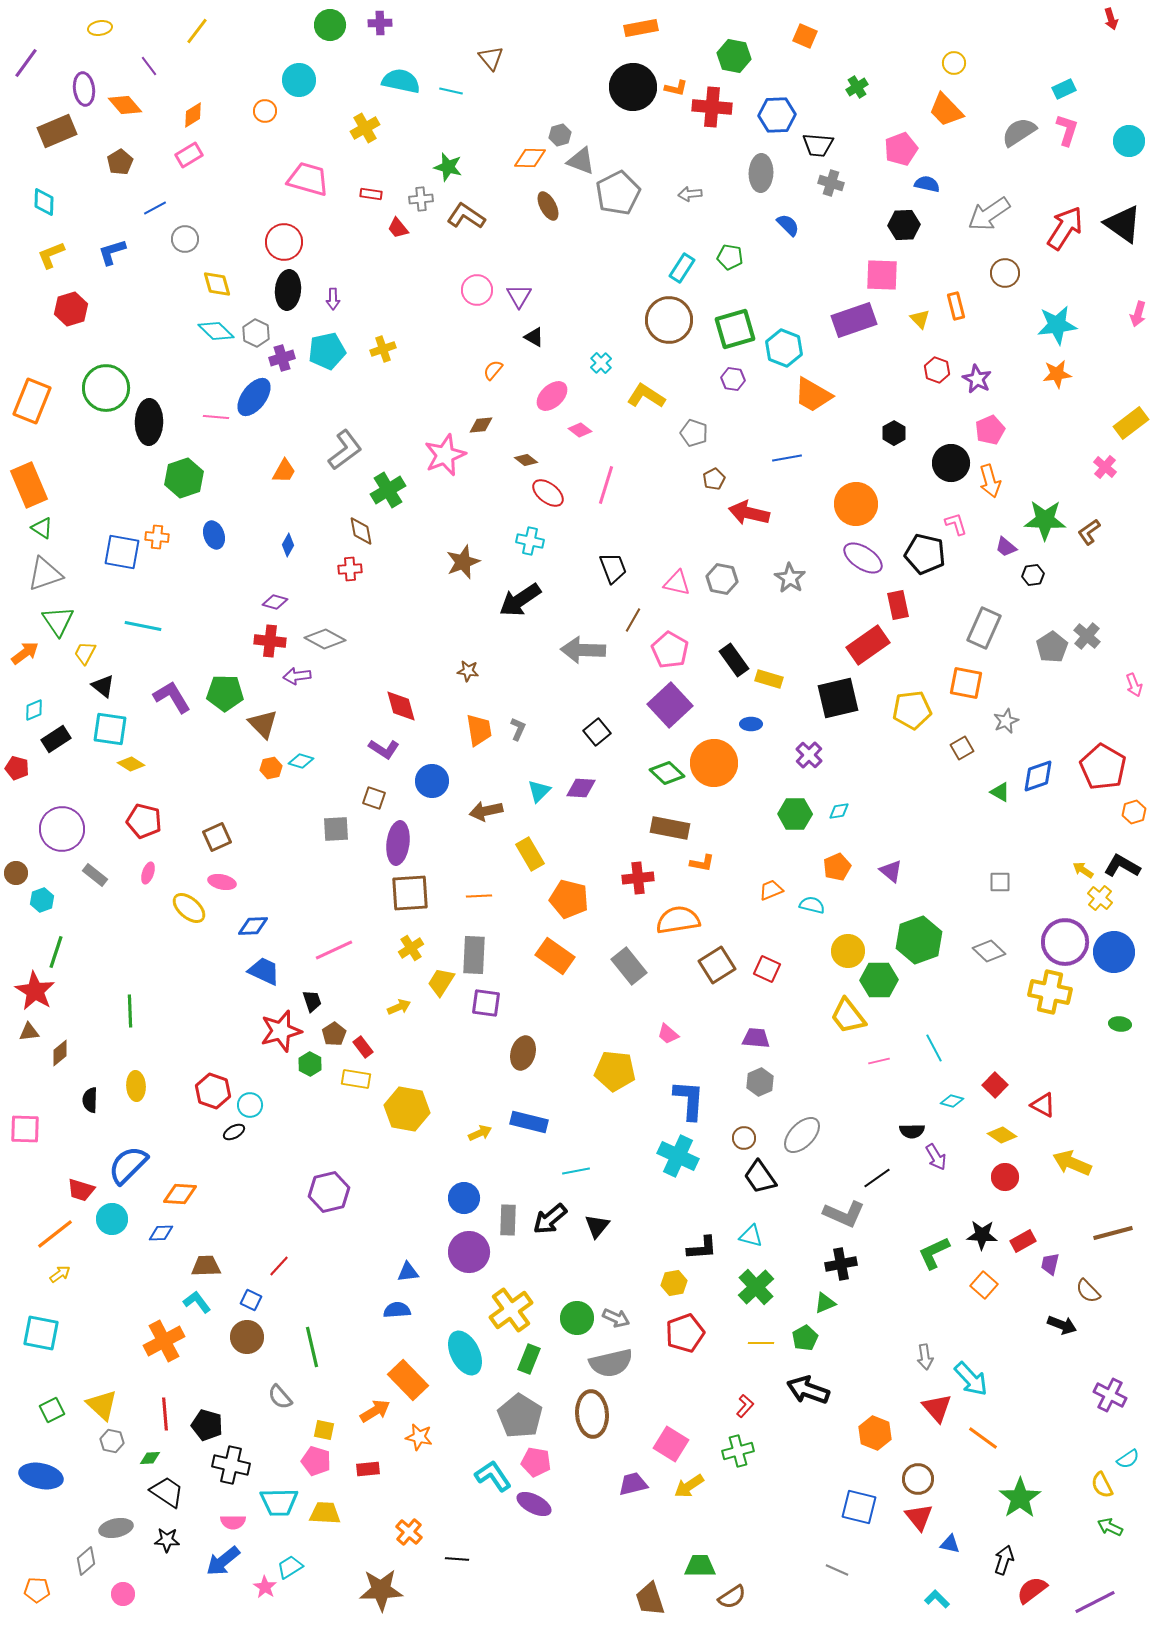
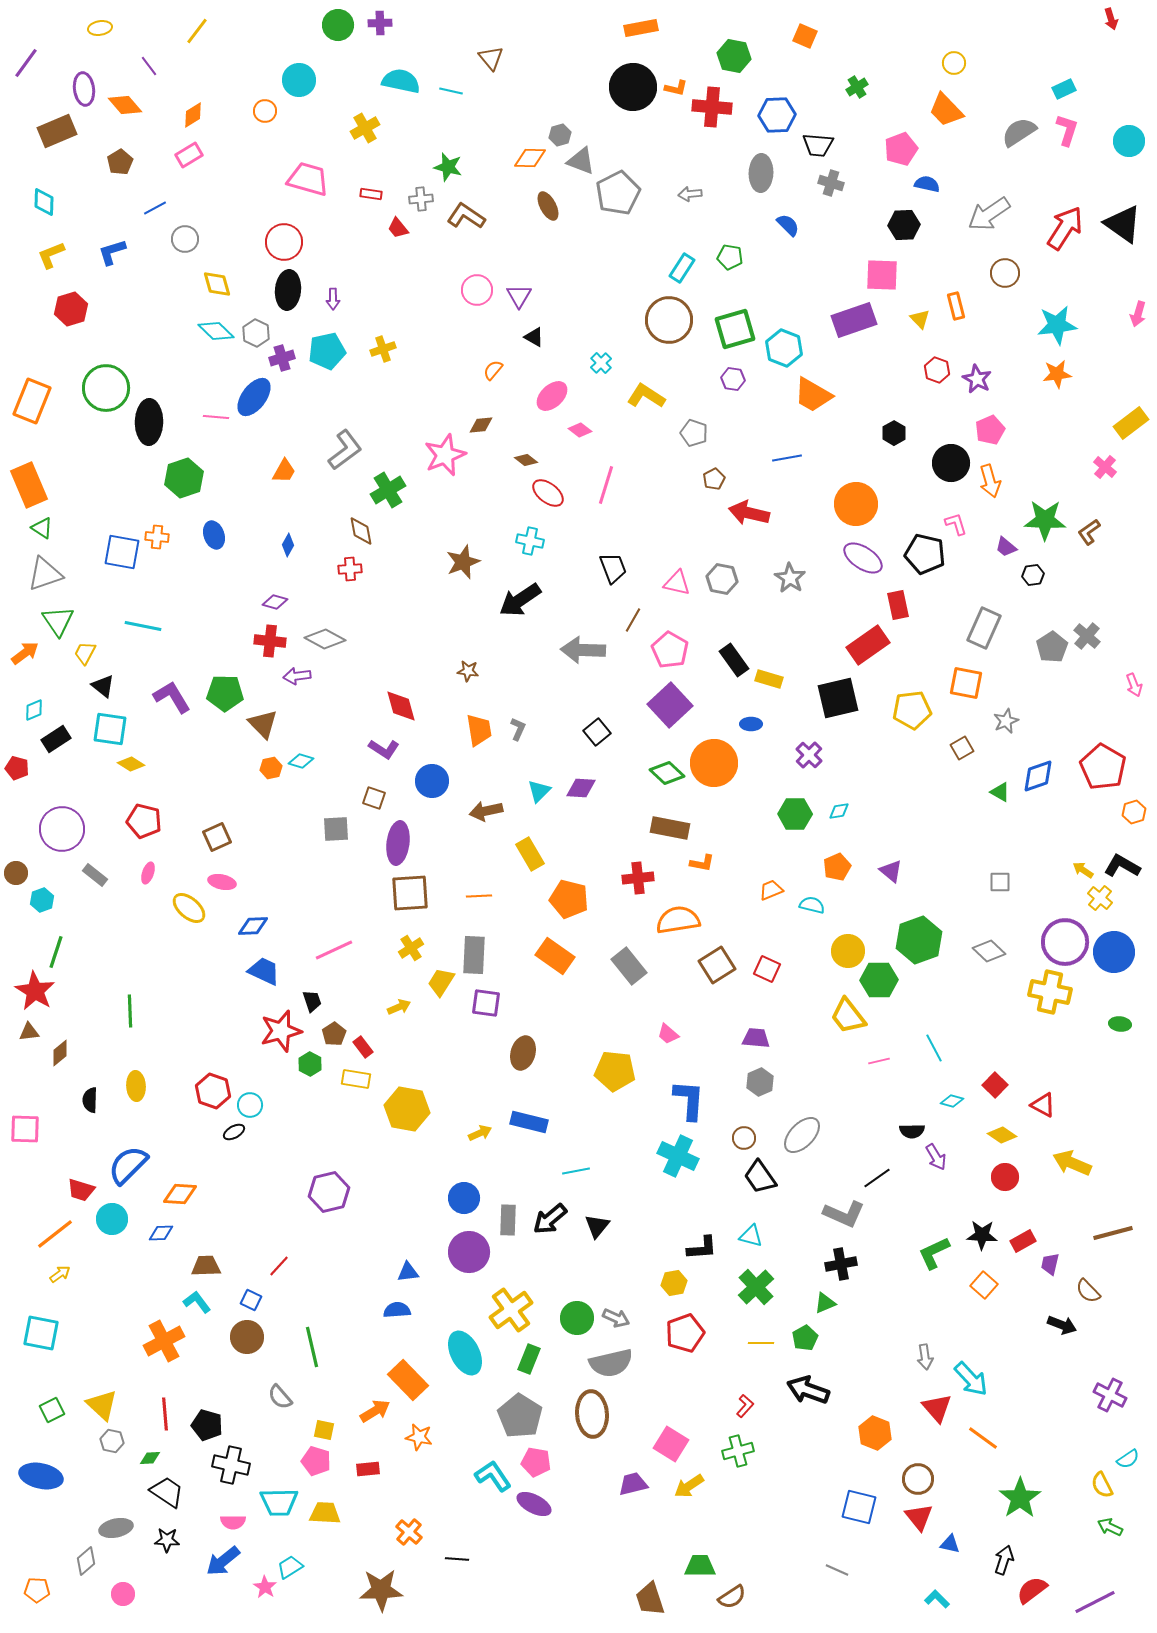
green circle at (330, 25): moved 8 px right
